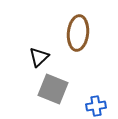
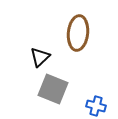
black triangle: moved 1 px right
blue cross: rotated 24 degrees clockwise
